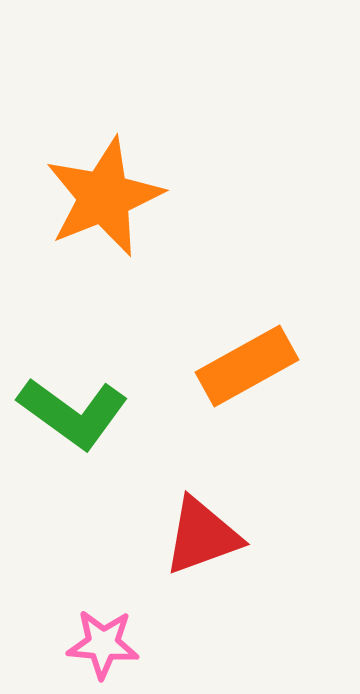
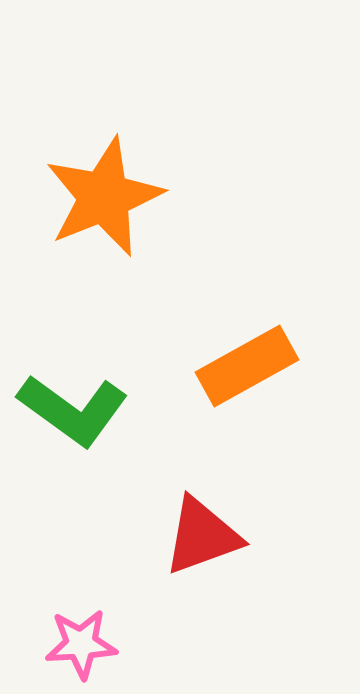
green L-shape: moved 3 px up
pink star: moved 22 px left; rotated 8 degrees counterclockwise
